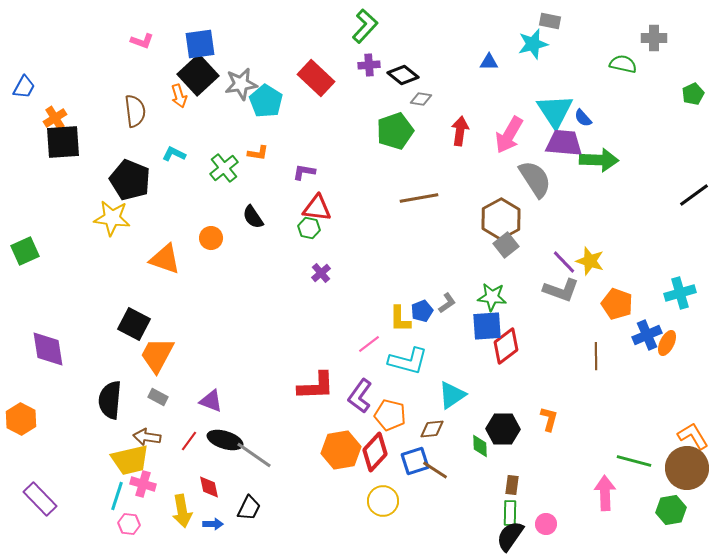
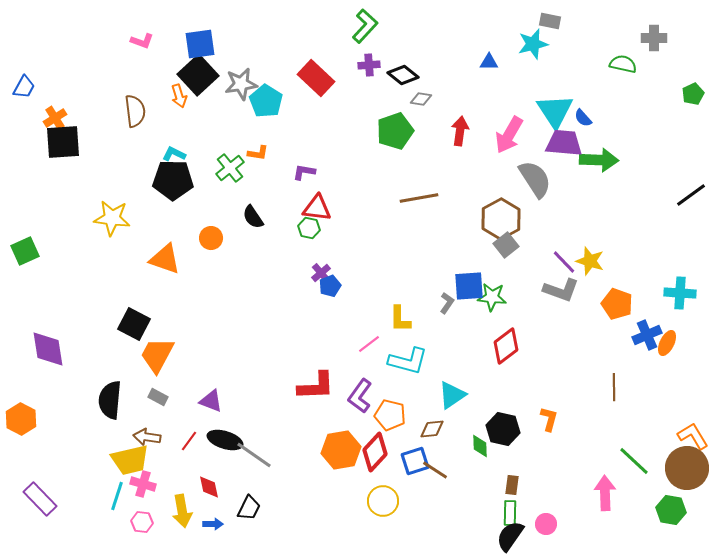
green cross at (224, 168): moved 6 px right
black pentagon at (130, 180): moved 43 px right; rotated 21 degrees counterclockwise
black line at (694, 195): moved 3 px left
cyan cross at (680, 293): rotated 20 degrees clockwise
gray L-shape at (447, 303): rotated 20 degrees counterclockwise
blue pentagon at (422, 311): moved 92 px left, 25 px up
blue square at (487, 326): moved 18 px left, 40 px up
brown line at (596, 356): moved 18 px right, 31 px down
black hexagon at (503, 429): rotated 12 degrees clockwise
green line at (634, 461): rotated 28 degrees clockwise
green hexagon at (671, 510): rotated 20 degrees clockwise
pink hexagon at (129, 524): moved 13 px right, 2 px up
